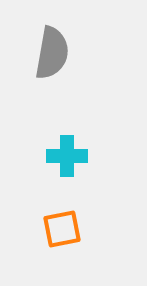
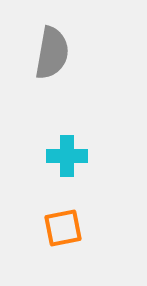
orange square: moved 1 px right, 1 px up
